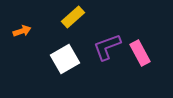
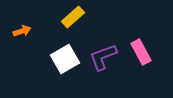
purple L-shape: moved 4 px left, 10 px down
pink rectangle: moved 1 px right, 1 px up
